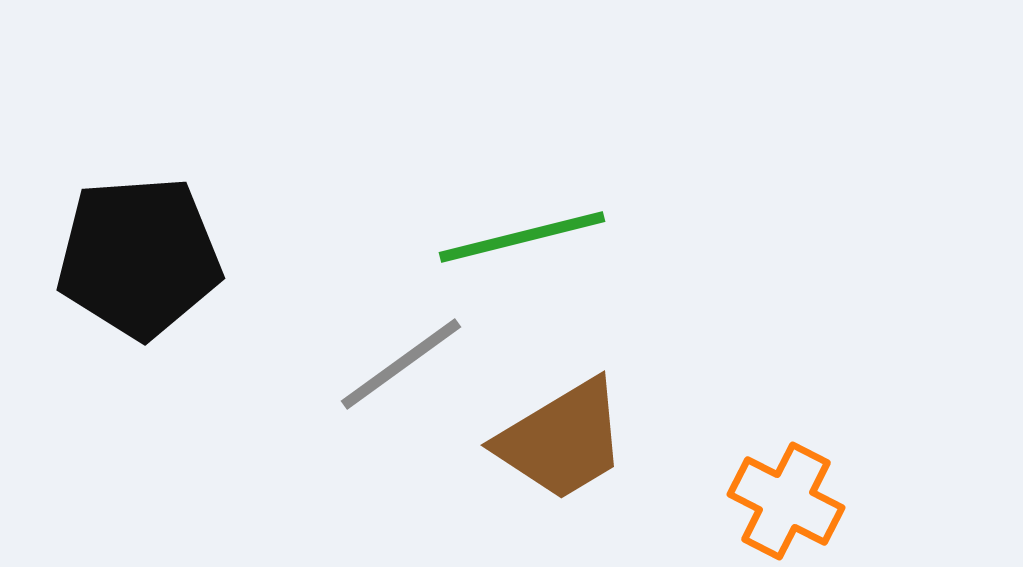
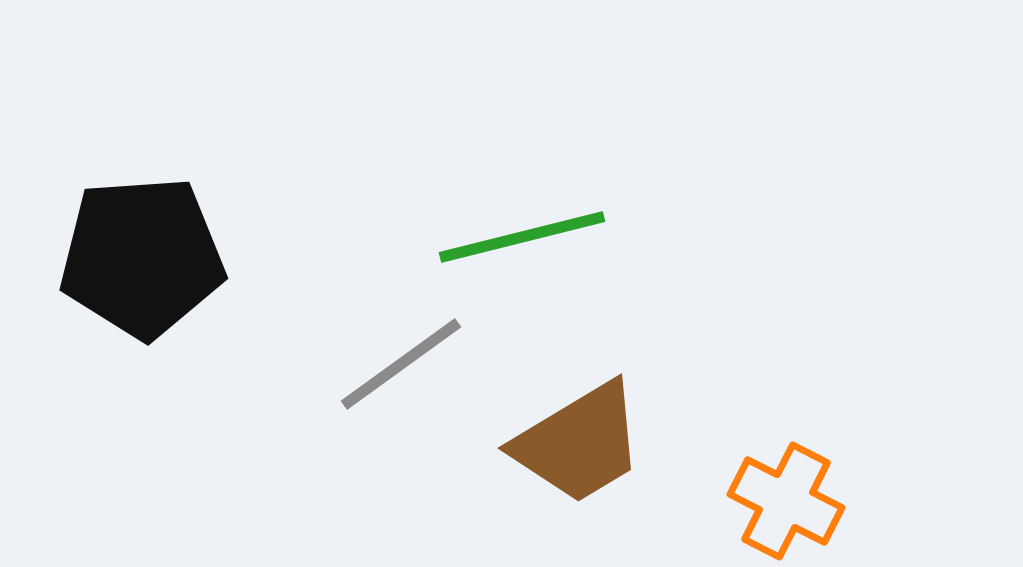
black pentagon: moved 3 px right
brown trapezoid: moved 17 px right, 3 px down
